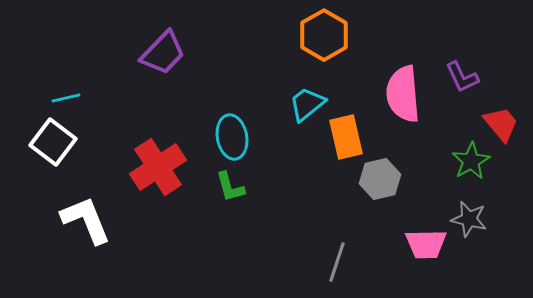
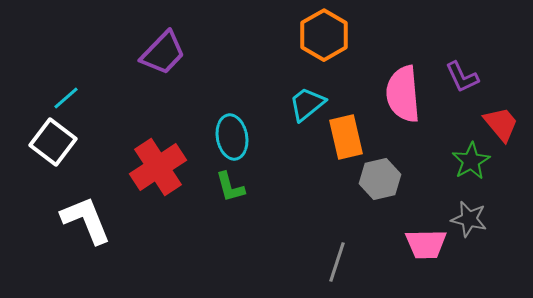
cyan line: rotated 28 degrees counterclockwise
